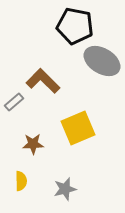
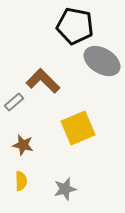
brown star: moved 10 px left, 1 px down; rotated 15 degrees clockwise
